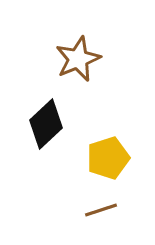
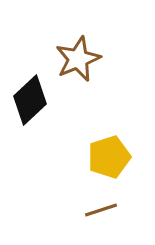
black diamond: moved 16 px left, 24 px up
yellow pentagon: moved 1 px right, 1 px up
